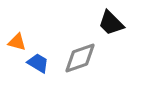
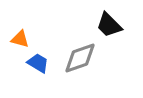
black trapezoid: moved 2 px left, 2 px down
orange triangle: moved 3 px right, 3 px up
